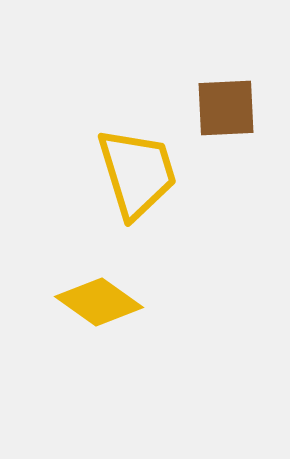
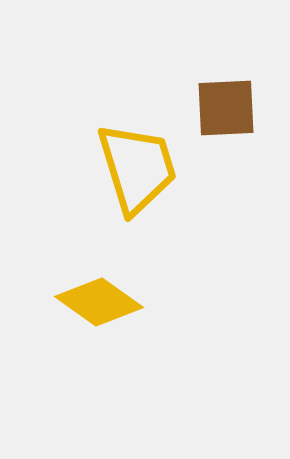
yellow trapezoid: moved 5 px up
